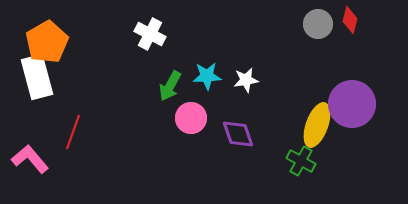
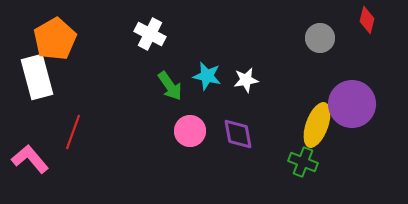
red diamond: moved 17 px right
gray circle: moved 2 px right, 14 px down
orange pentagon: moved 8 px right, 3 px up
cyan star: rotated 16 degrees clockwise
green arrow: rotated 64 degrees counterclockwise
pink circle: moved 1 px left, 13 px down
purple diamond: rotated 8 degrees clockwise
green cross: moved 2 px right, 1 px down; rotated 8 degrees counterclockwise
